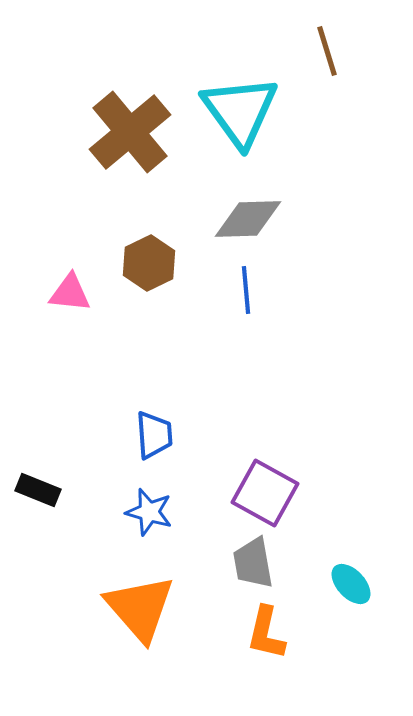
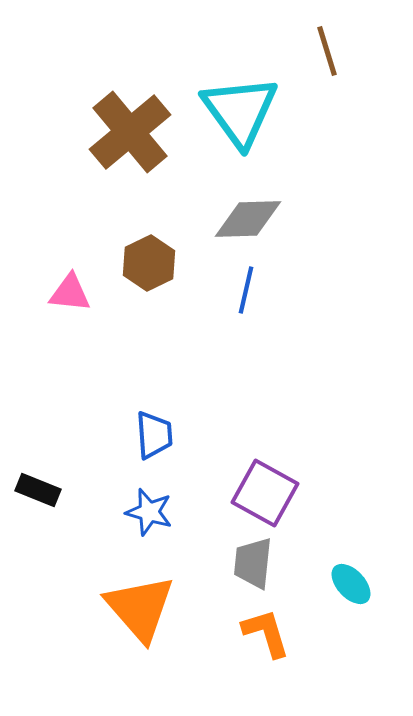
blue line: rotated 18 degrees clockwise
gray trapezoid: rotated 16 degrees clockwise
orange L-shape: rotated 150 degrees clockwise
